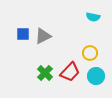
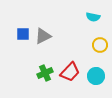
yellow circle: moved 10 px right, 8 px up
green cross: rotated 21 degrees clockwise
